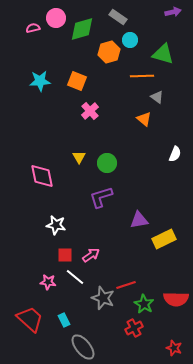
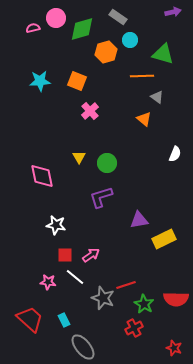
orange hexagon: moved 3 px left
